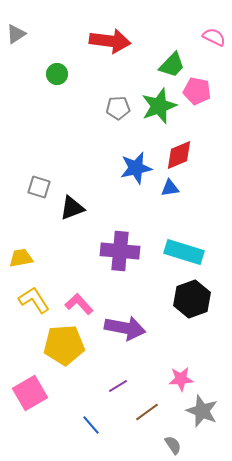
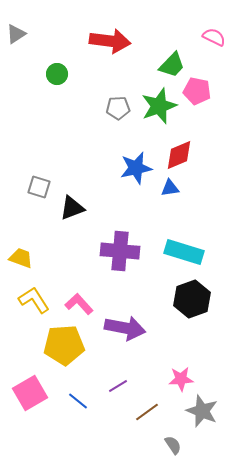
yellow trapezoid: rotated 30 degrees clockwise
blue line: moved 13 px left, 24 px up; rotated 10 degrees counterclockwise
